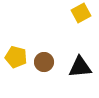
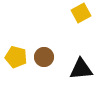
brown circle: moved 5 px up
black triangle: moved 1 px right, 2 px down
